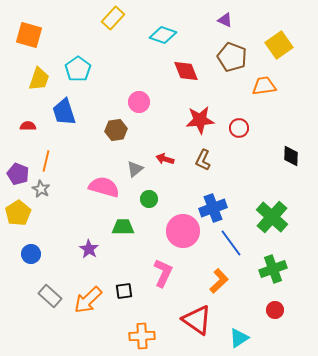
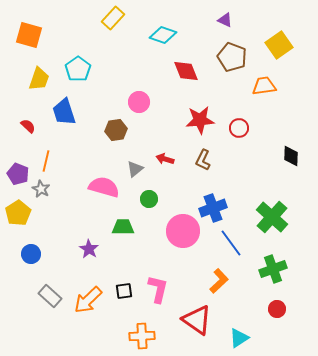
red semicircle at (28, 126): rotated 42 degrees clockwise
pink L-shape at (163, 273): moved 5 px left, 16 px down; rotated 12 degrees counterclockwise
red circle at (275, 310): moved 2 px right, 1 px up
